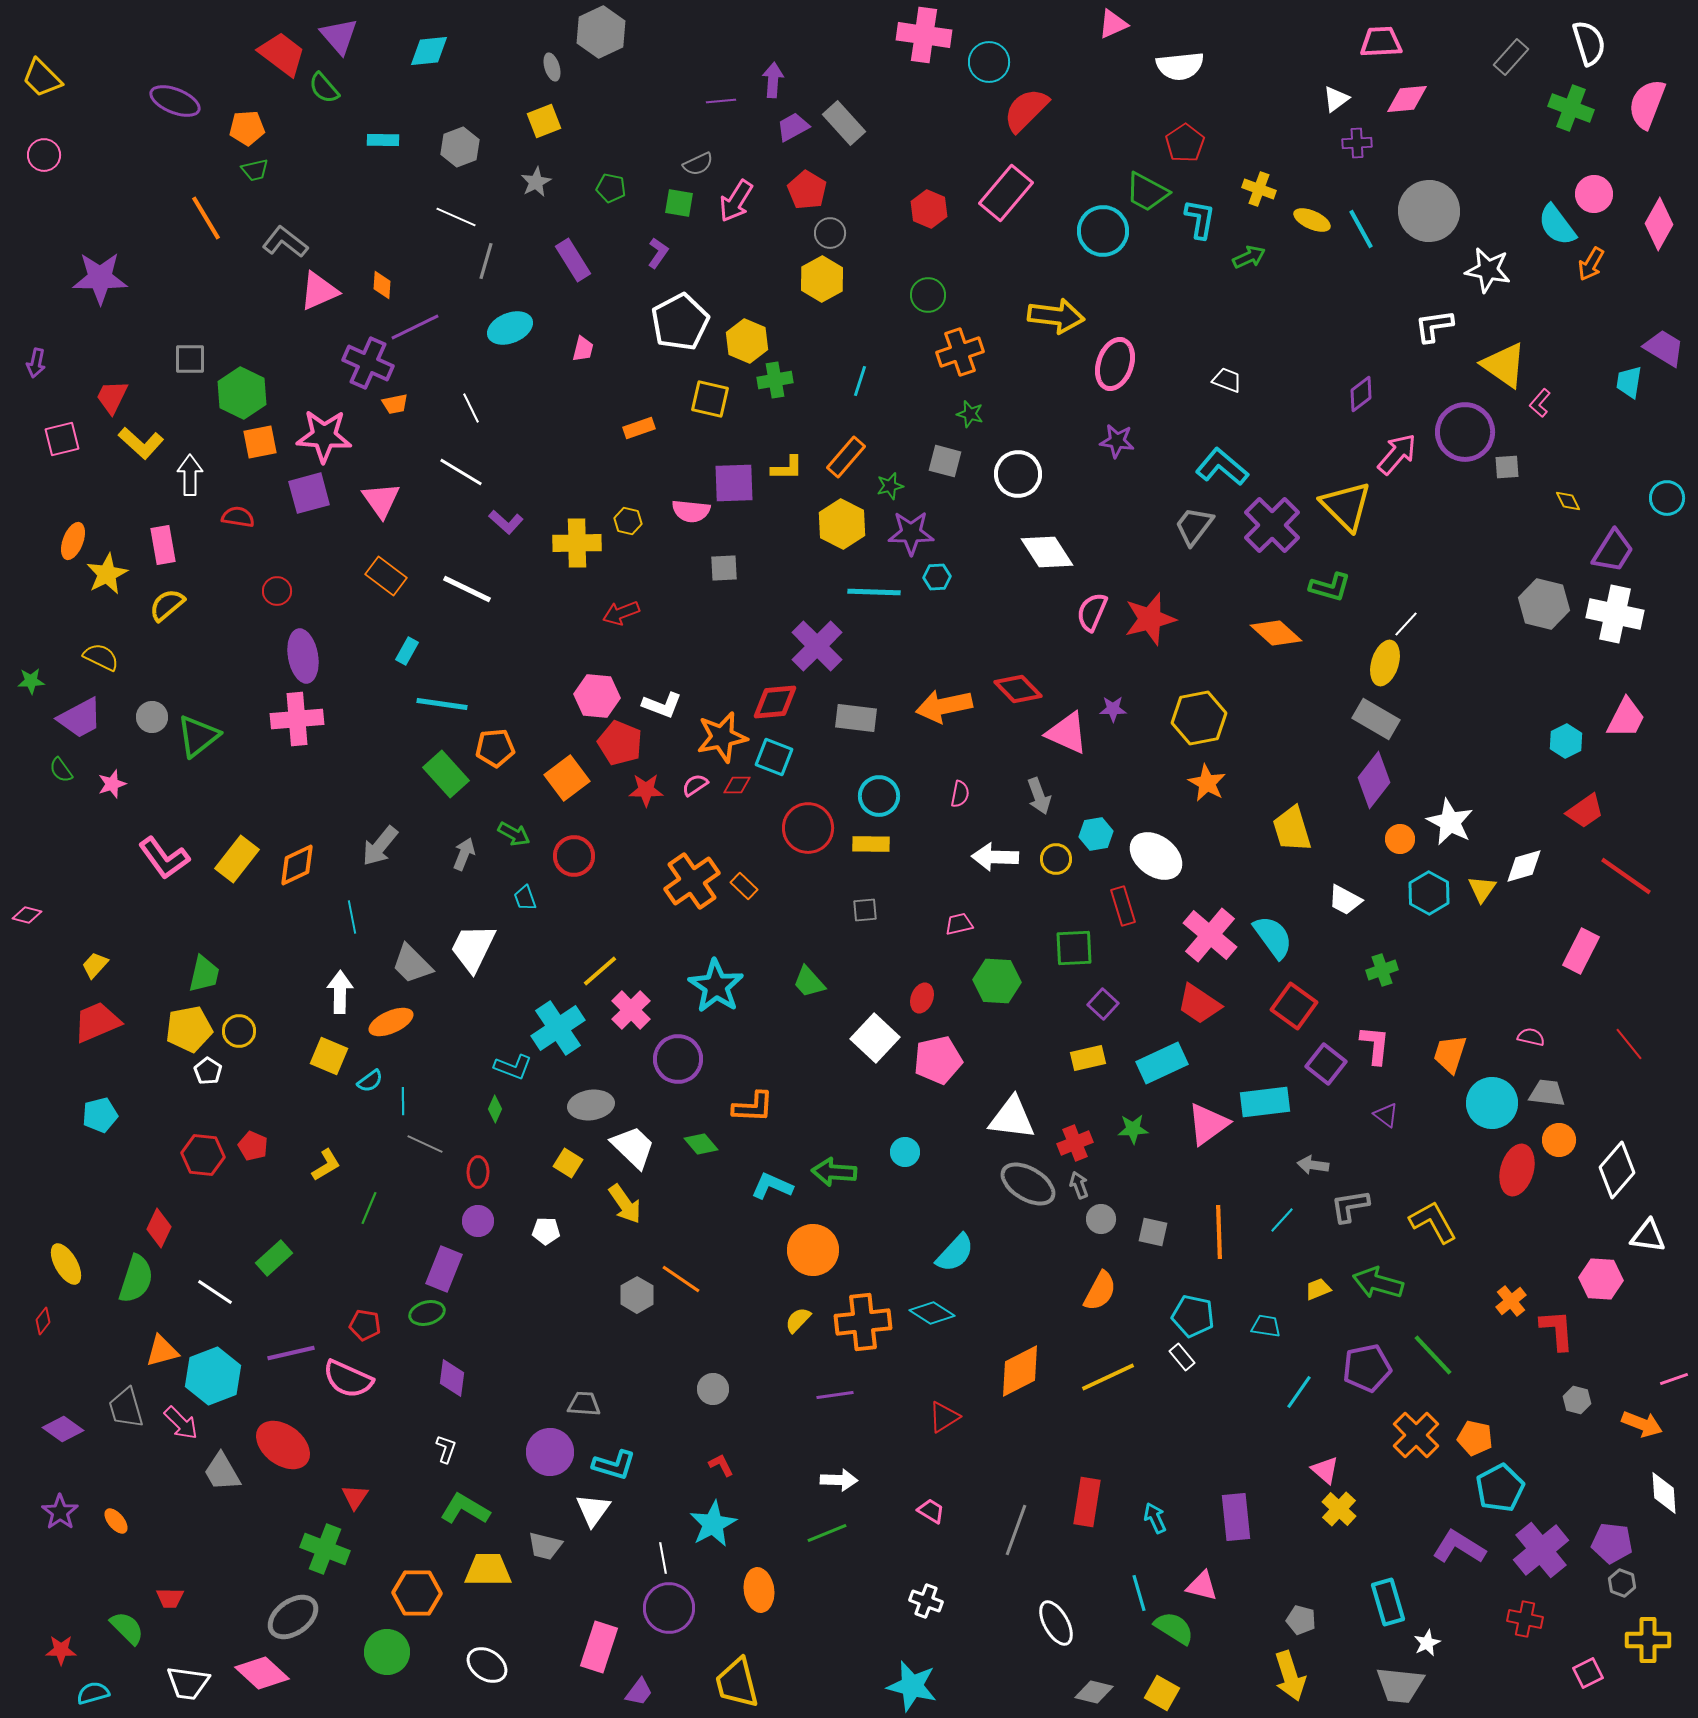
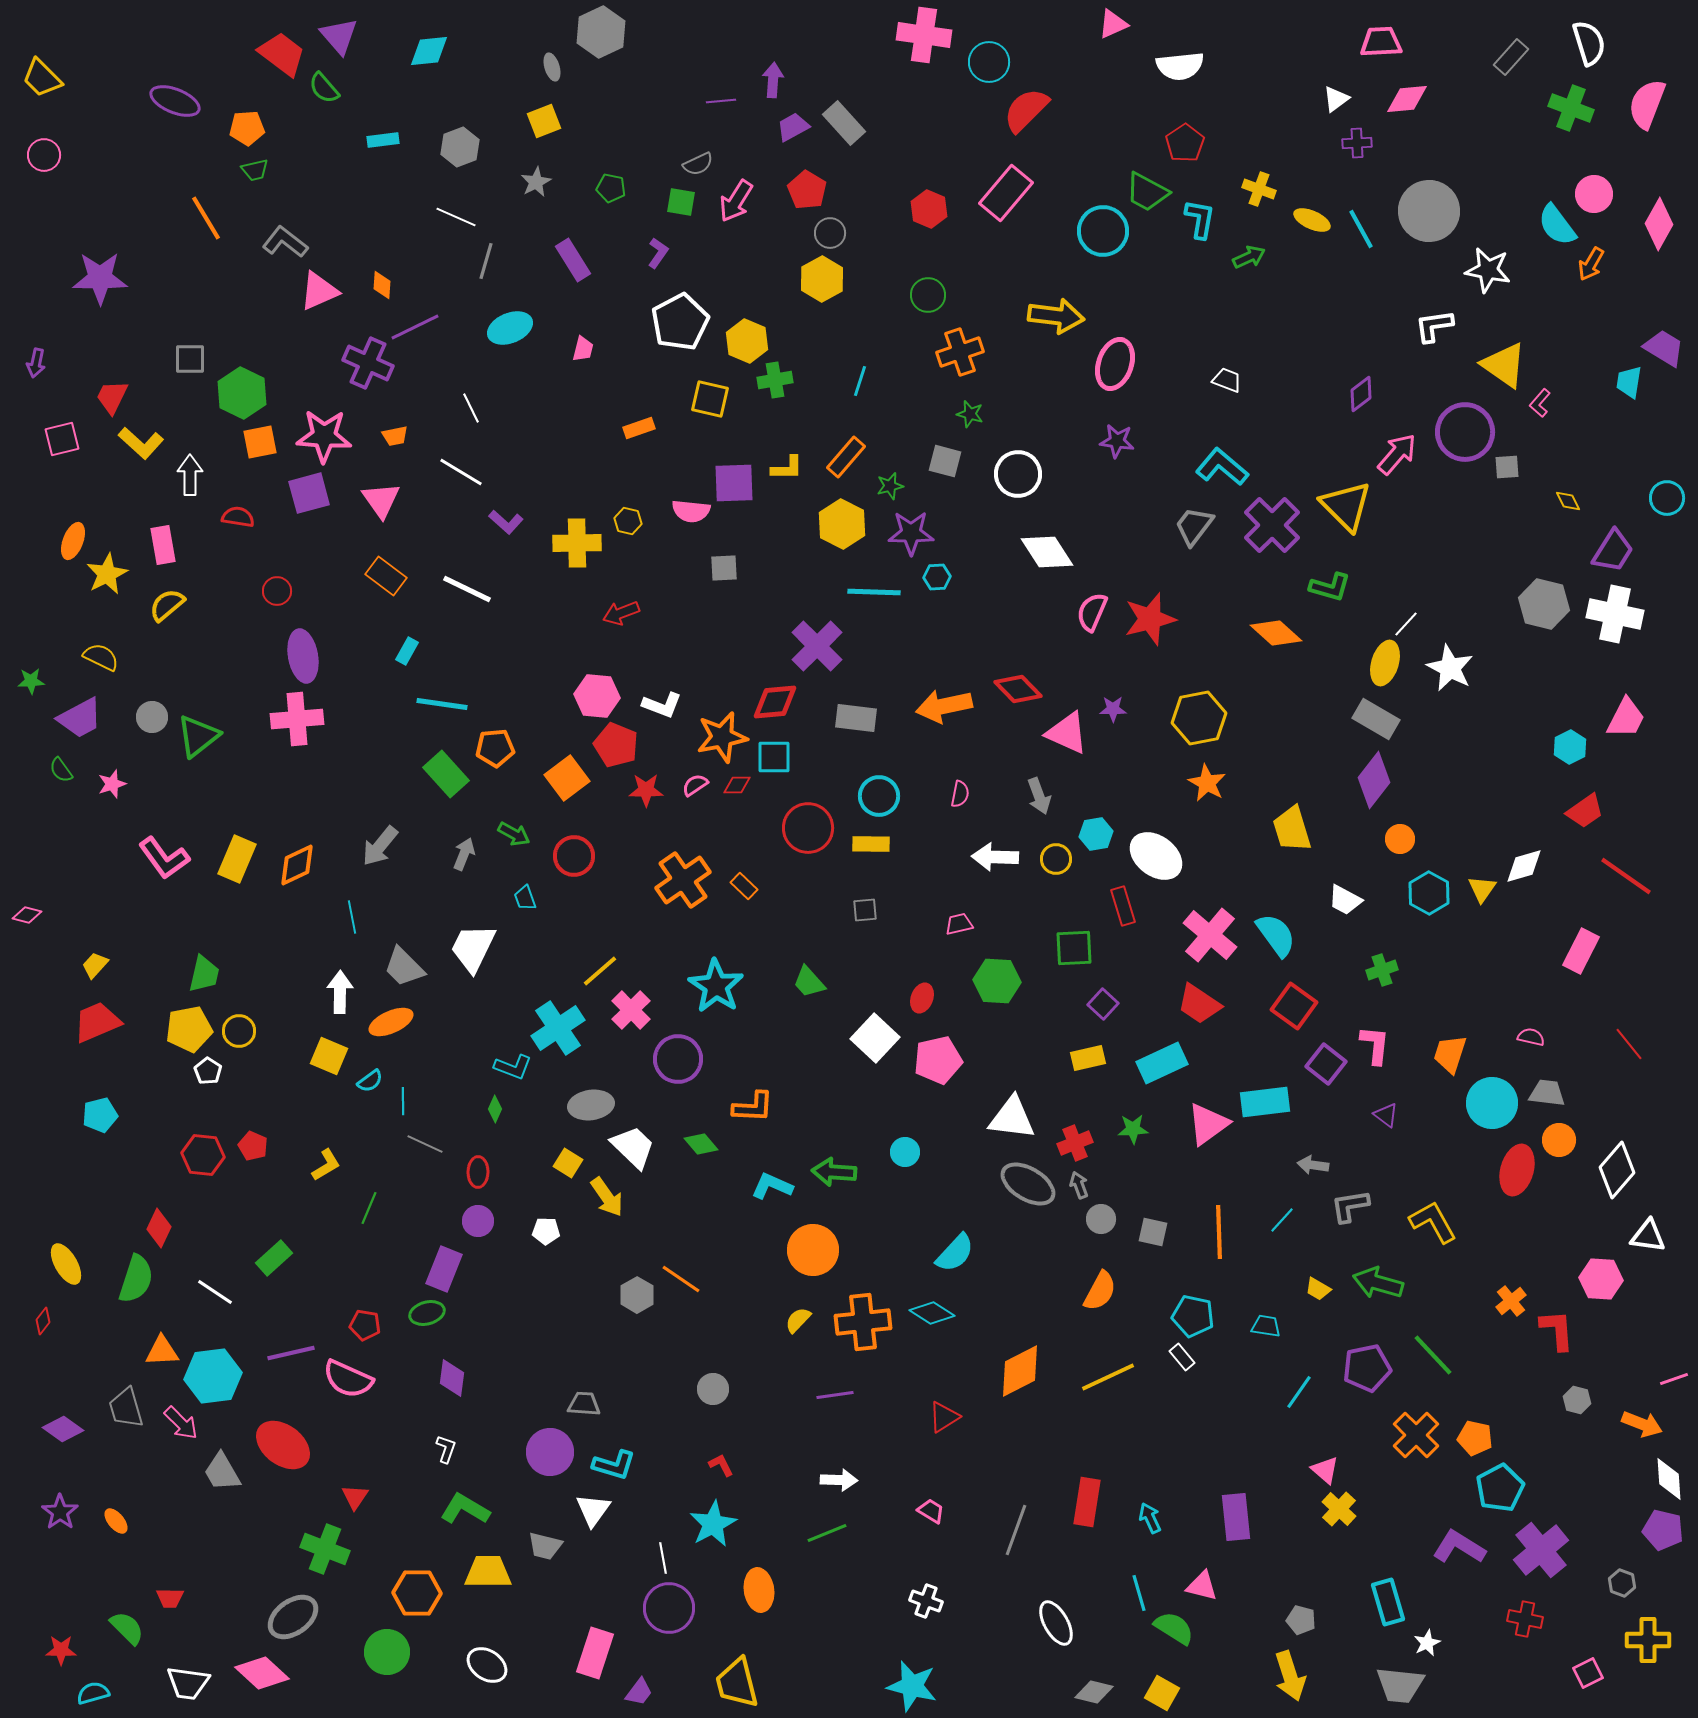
cyan rectangle at (383, 140): rotated 8 degrees counterclockwise
green square at (679, 203): moved 2 px right, 1 px up
orange trapezoid at (395, 404): moved 32 px down
cyan hexagon at (1566, 741): moved 4 px right, 6 px down
red pentagon at (620, 743): moved 4 px left, 2 px down
cyan square at (774, 757): rotated 21 degrees counterclockwise
white star at (1450, 822): moved 154 px up
yellow rectangle at (237, 859): rotated 15 degrees counterclockwise
orange cross at (692, 881): moved 9 px left, 1 px up
cyan semicircle at (1273, 937): moved 3 px right, 2 px up
gray trapezoid at (412, 964): moved 8 px left, 3 px down
yellow arrow at (625, 1204): moved 18 px left, 7 px up
yellow trapezoid at (1318, 1289): rotated 128 degrees counterclockwise
orange triangle at (162, 1351): rotated 12 degrees clockwise
cyan hexagon at (213, 1376): rotated 14 degrees clockwise
white diamond at (1664, 1493): moved 5 px right, 14 px up
cyan arrow at (1155, 1518): moved 5 px left
purple pentagon at (1612, 1543): moved 51 px right, 13 px up; rotated 6 degrees clockwise
yellow trapezoid at (488, 1570): moved 2 px down
pink rectangle at (599, 1647): moved 4 px left, 6 px down
